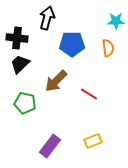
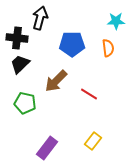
black arrow: moved 7 px left
yellow rectangle: rotated 30 degrees counterclockwise
purple rectangle: moved 3 px left, 2 px down
